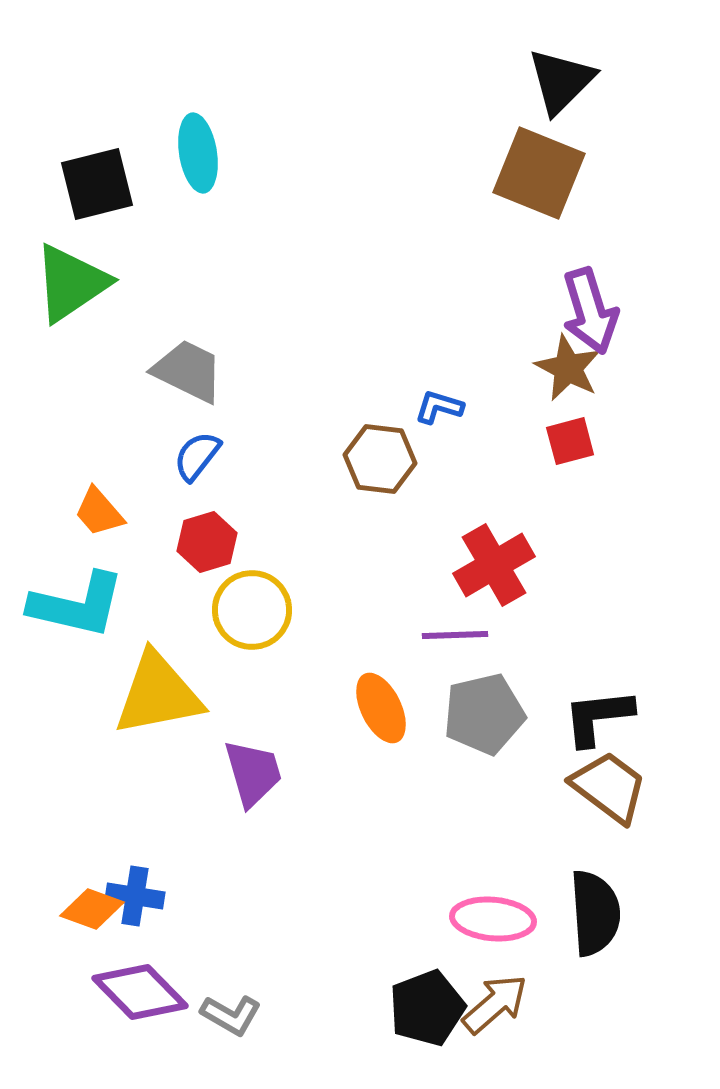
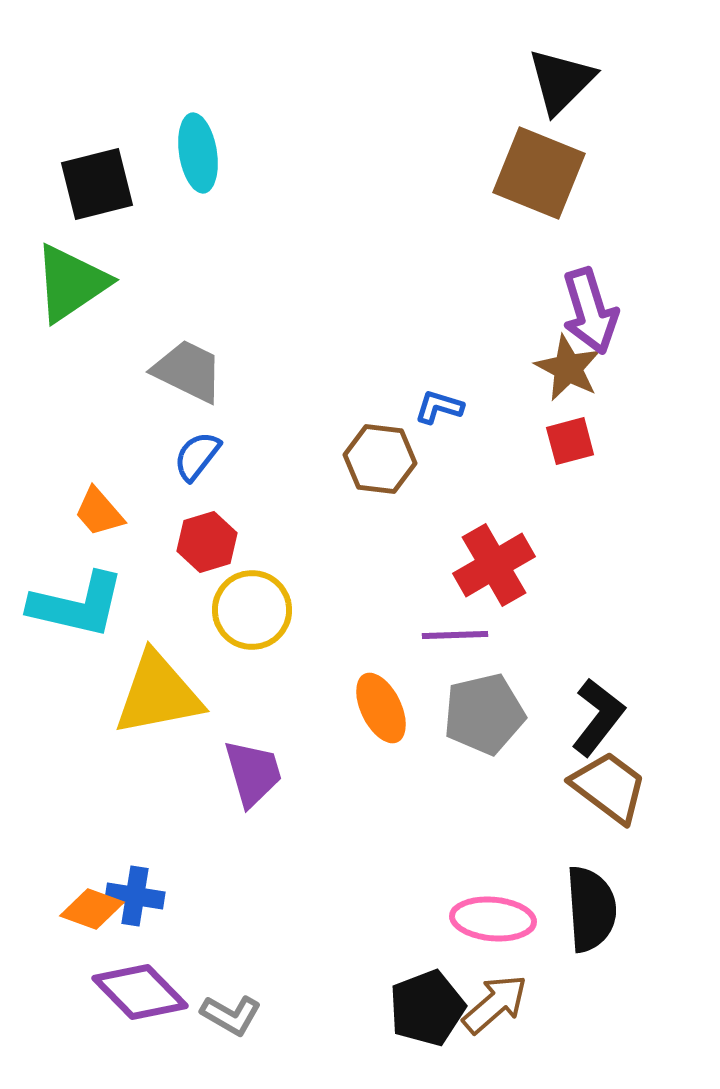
black L-shape: rotated 134 degrees clockwise
black semicircle: moved 4 px left, 4 px up
